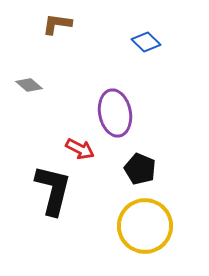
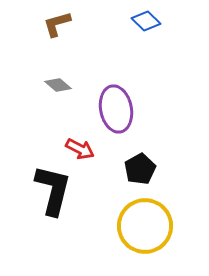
brown L-shape: rotated 24 degrees counterclockwise
blue diamond: moved 21 px up
gray diamond: moved 29 px right
purple ellipse: moved 1 px right, 4 px up
black pentagon: rotated 20 degrees clockwise
